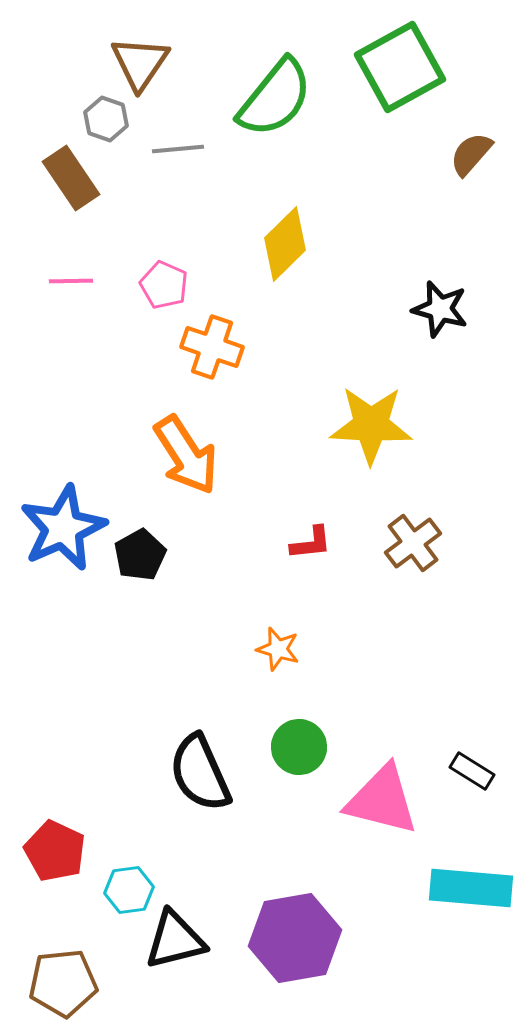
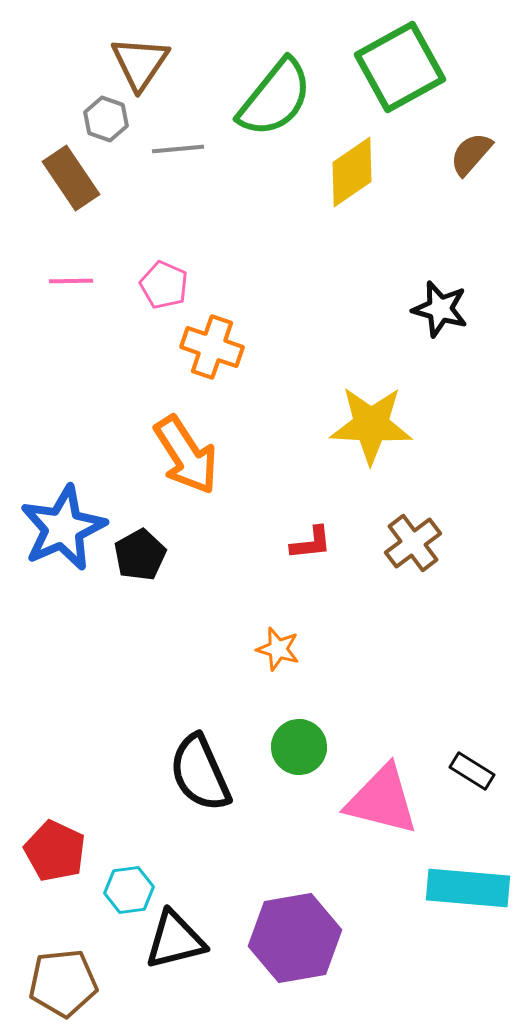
yellow diamond: moved 67 px right, 72 px up; rotated 10 degrees clockwise
cyan rectangle: moved 3 px left
